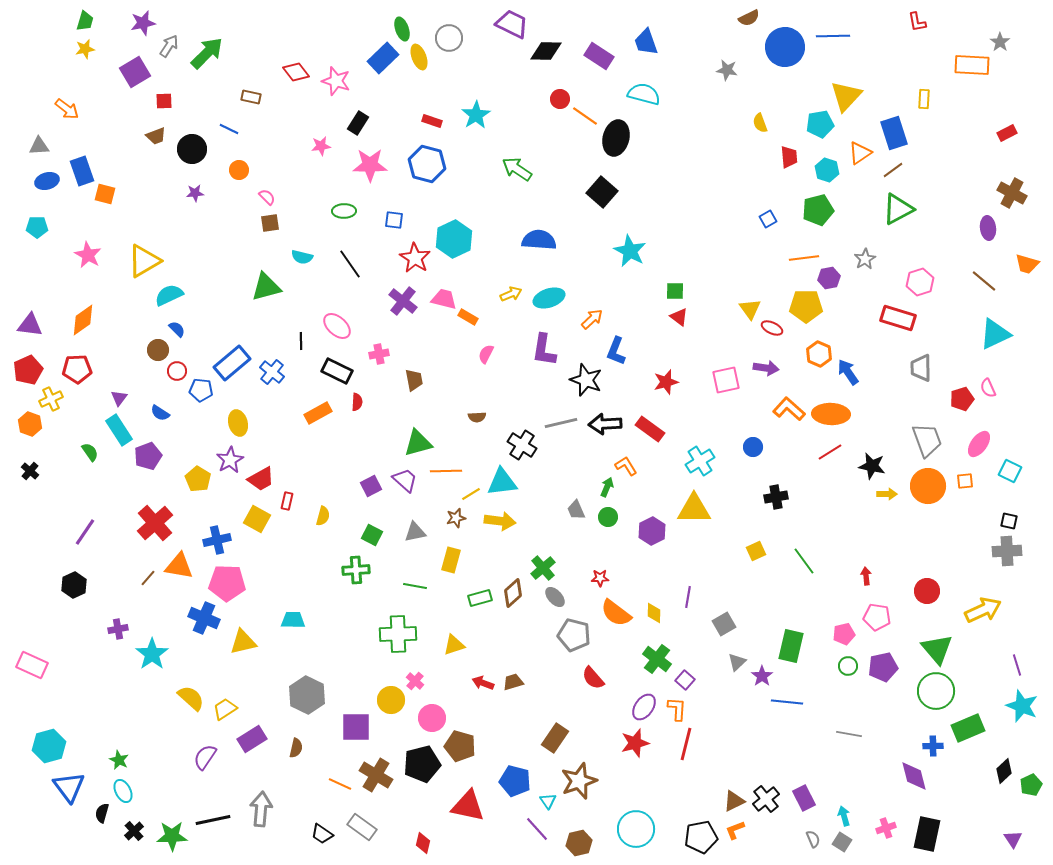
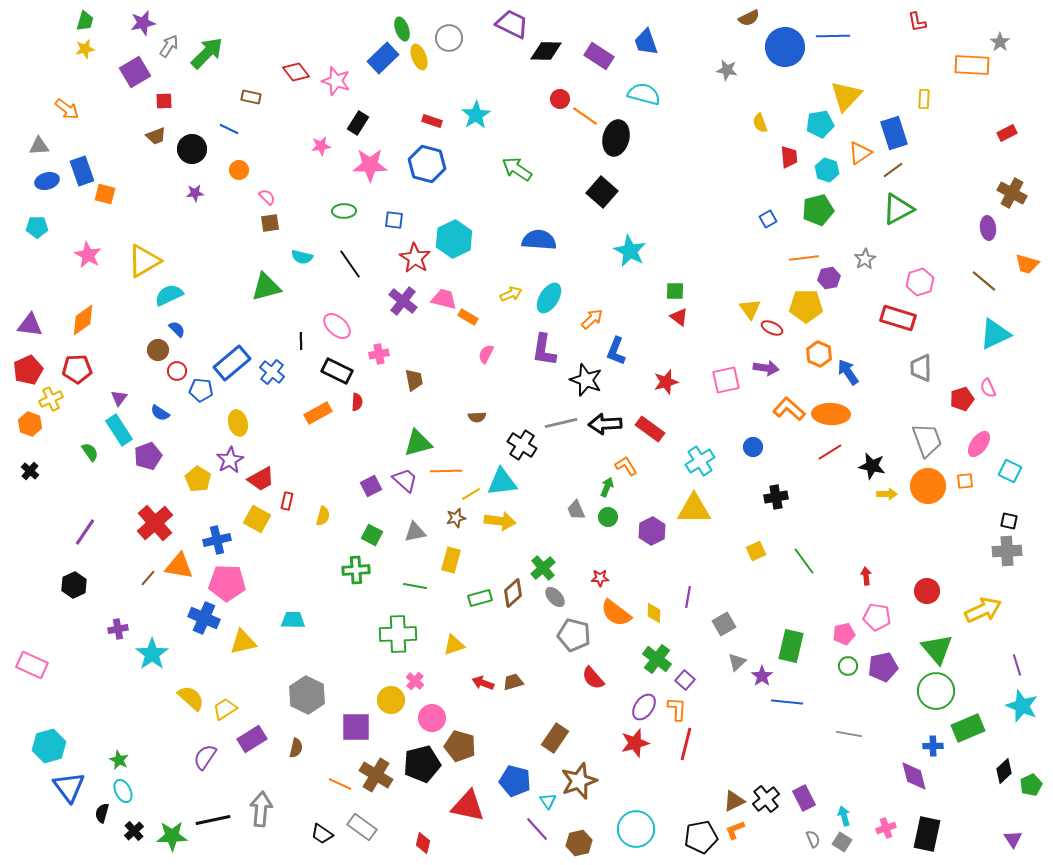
cyan ellipse at (549, 298): rotated 40 degrees counterclockwise
